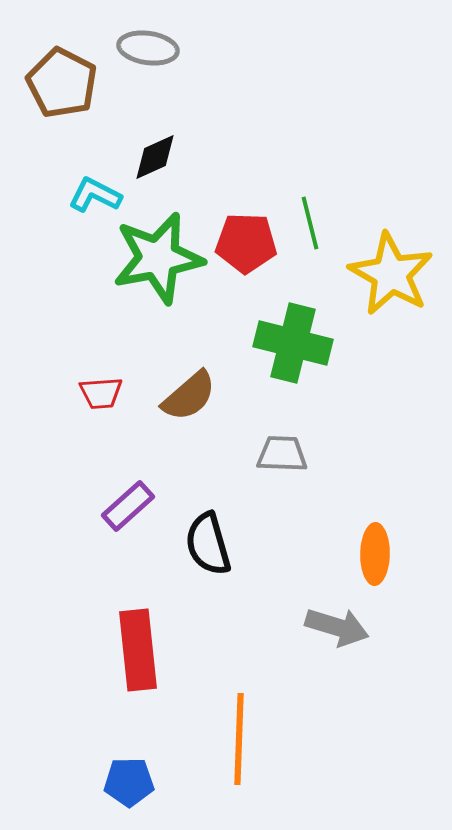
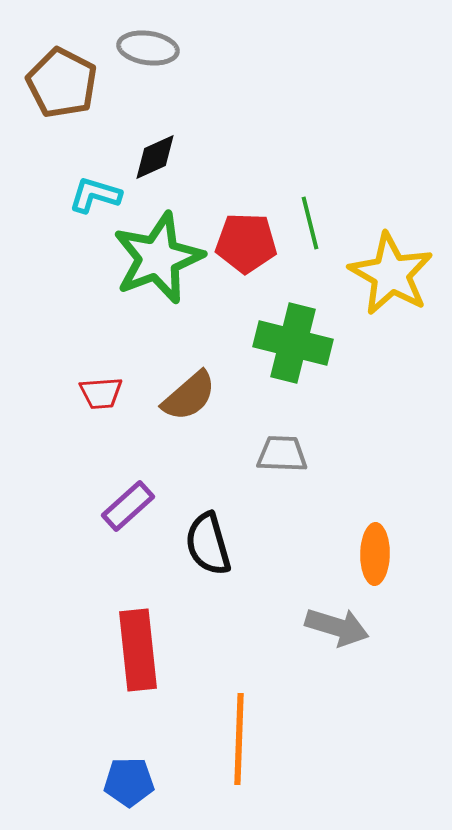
cyan L-shape: rotated 10 degrees counterclockwise
green star: rotated 10 degrees counterclockwise
